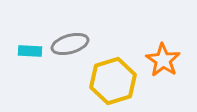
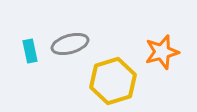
cyan rectangle: rotated 75 degrees clockwise
orange star: moved 1 px left, 8 px up; rotated 24 degrees clockwise
